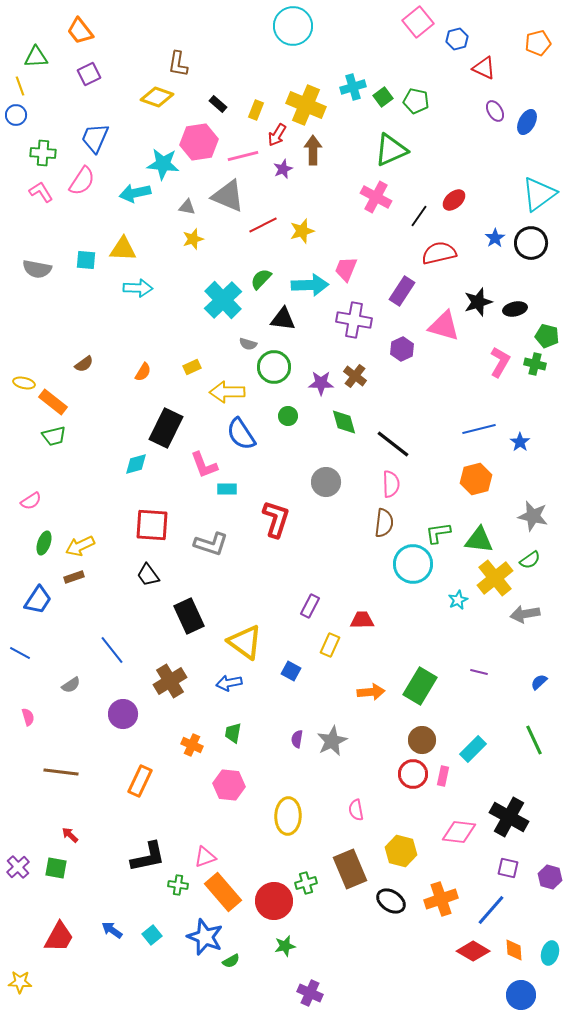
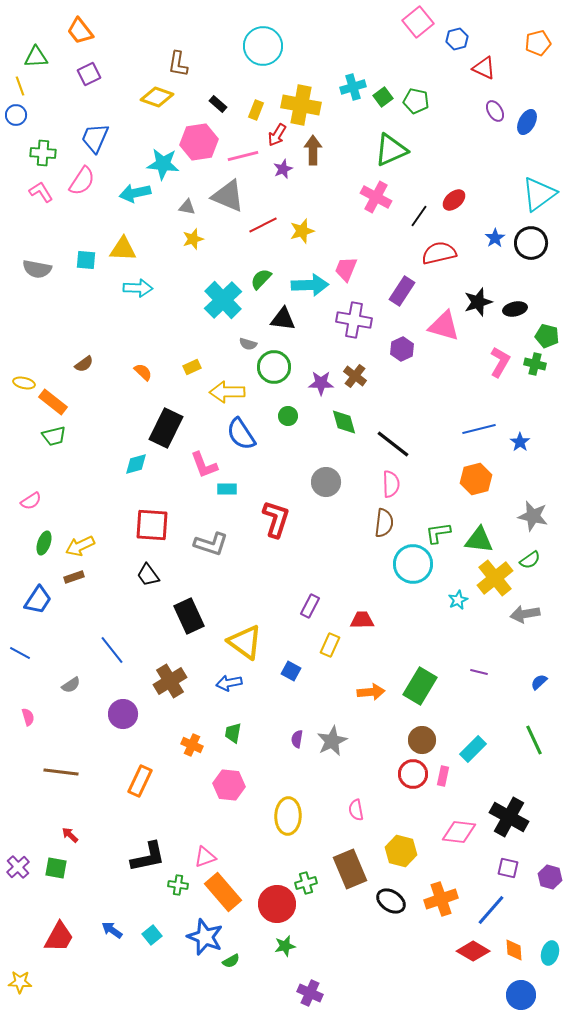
cyan circle at (293, 26): moved 30 px left, 20 px down
yellow cross at (306, 105): moved 5 px left; rotated 12 degrees counterclockwise
orange semicircle at (143, 372): rotated 78 degrees counterclockwise
red circle at (274, 901): moved 3 px right, 3 px down
